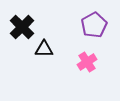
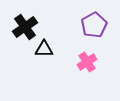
black cross: moved 3 px right; rotated 10 degrees clockwise
